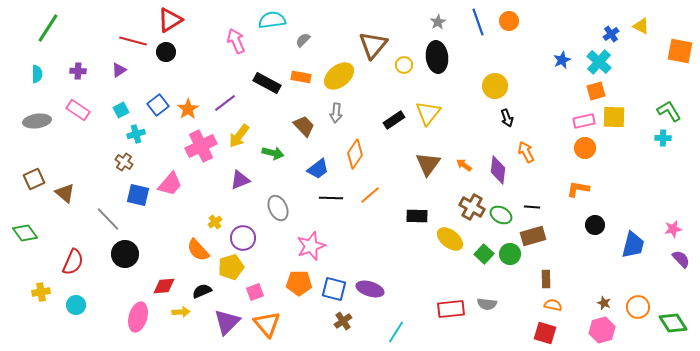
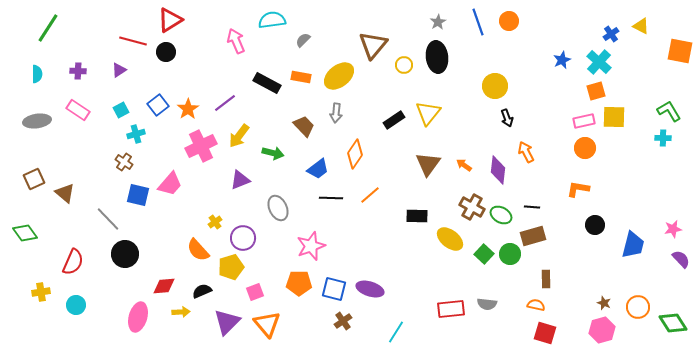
orange semicircle at (553, 305): moved 17 px left
